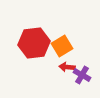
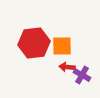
orange square: rotated 30 degrees clockwise
